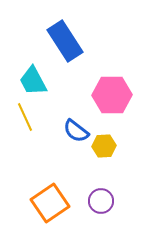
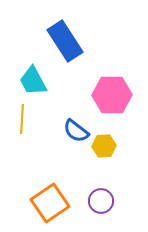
yellow line: moved 3 px left, 2 px down; rotated 28 degrees clockwise
